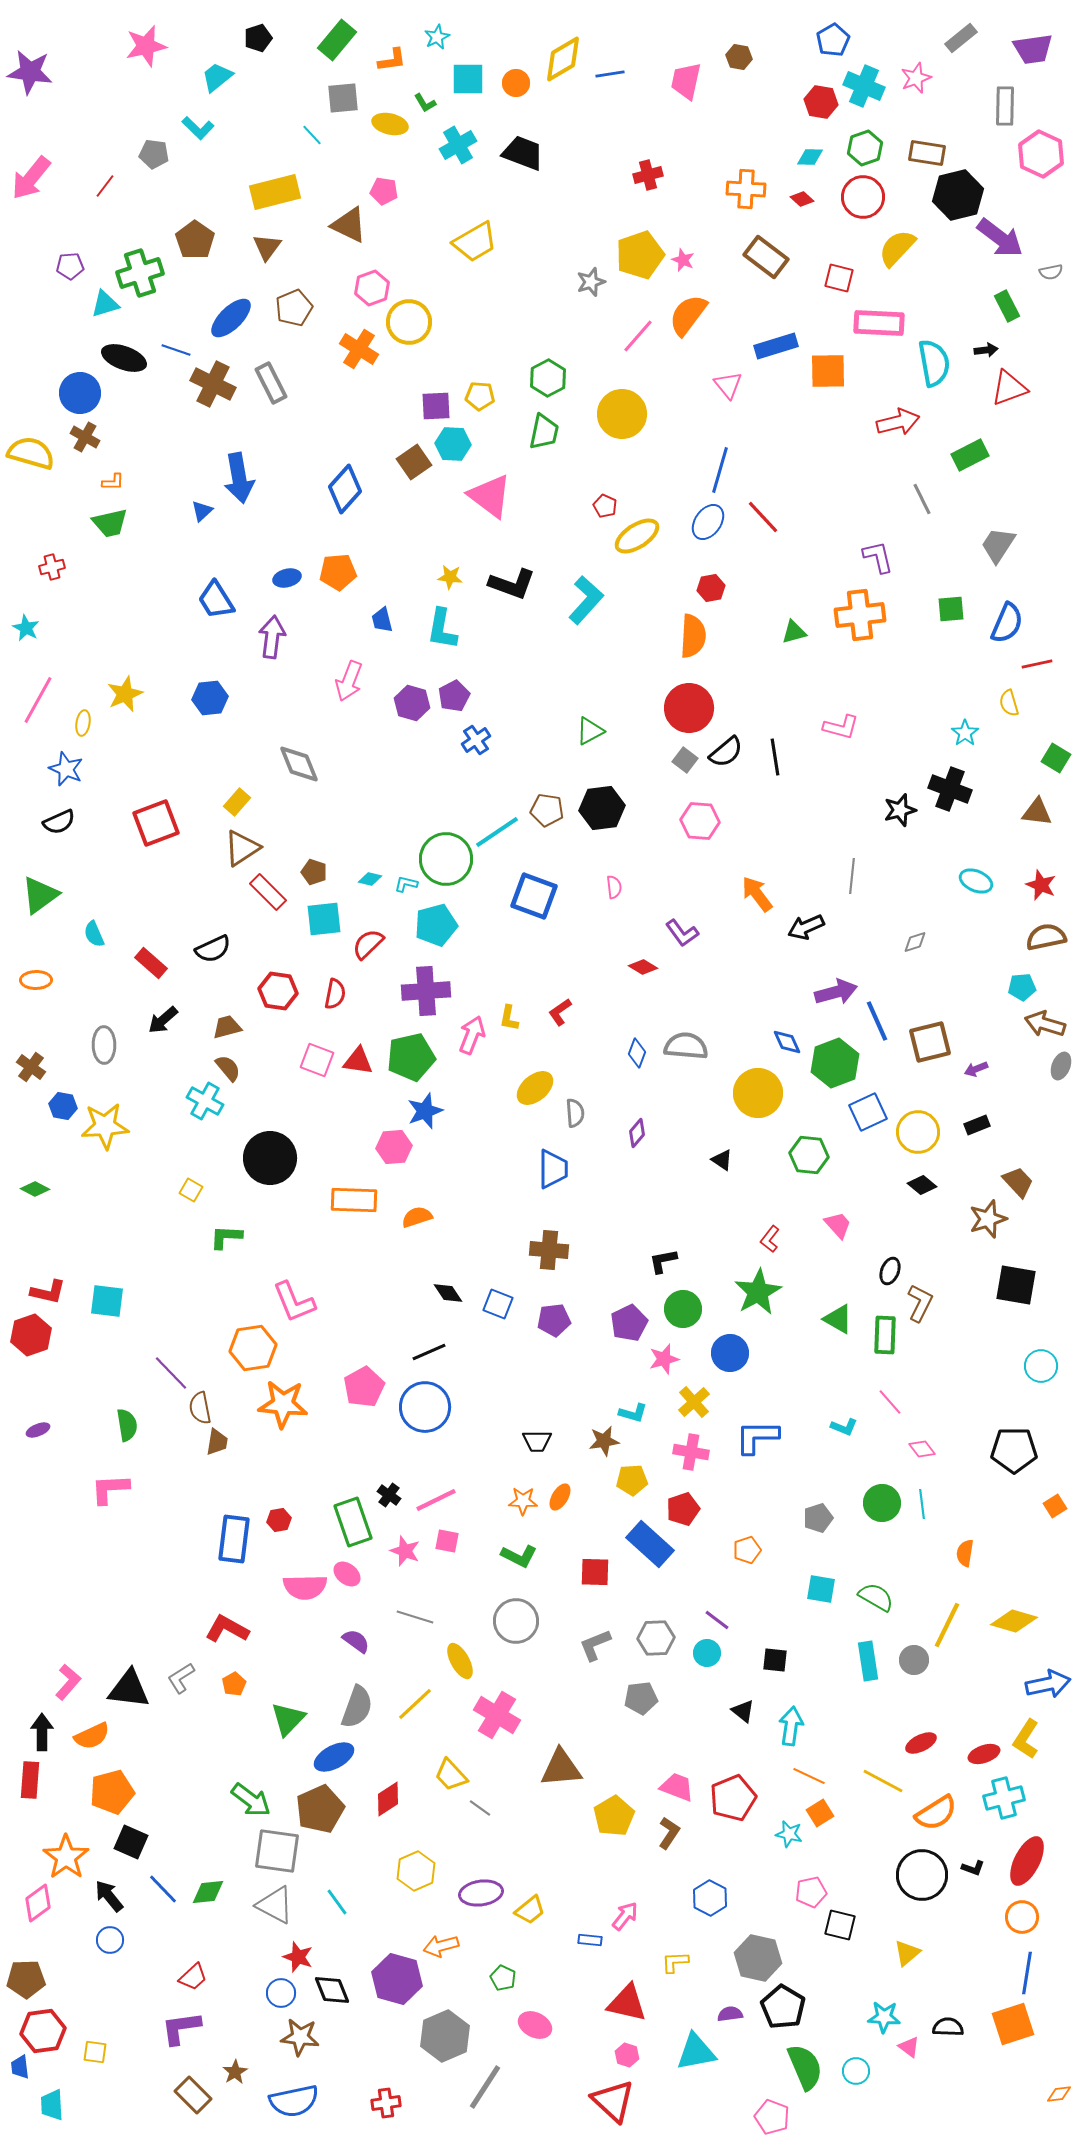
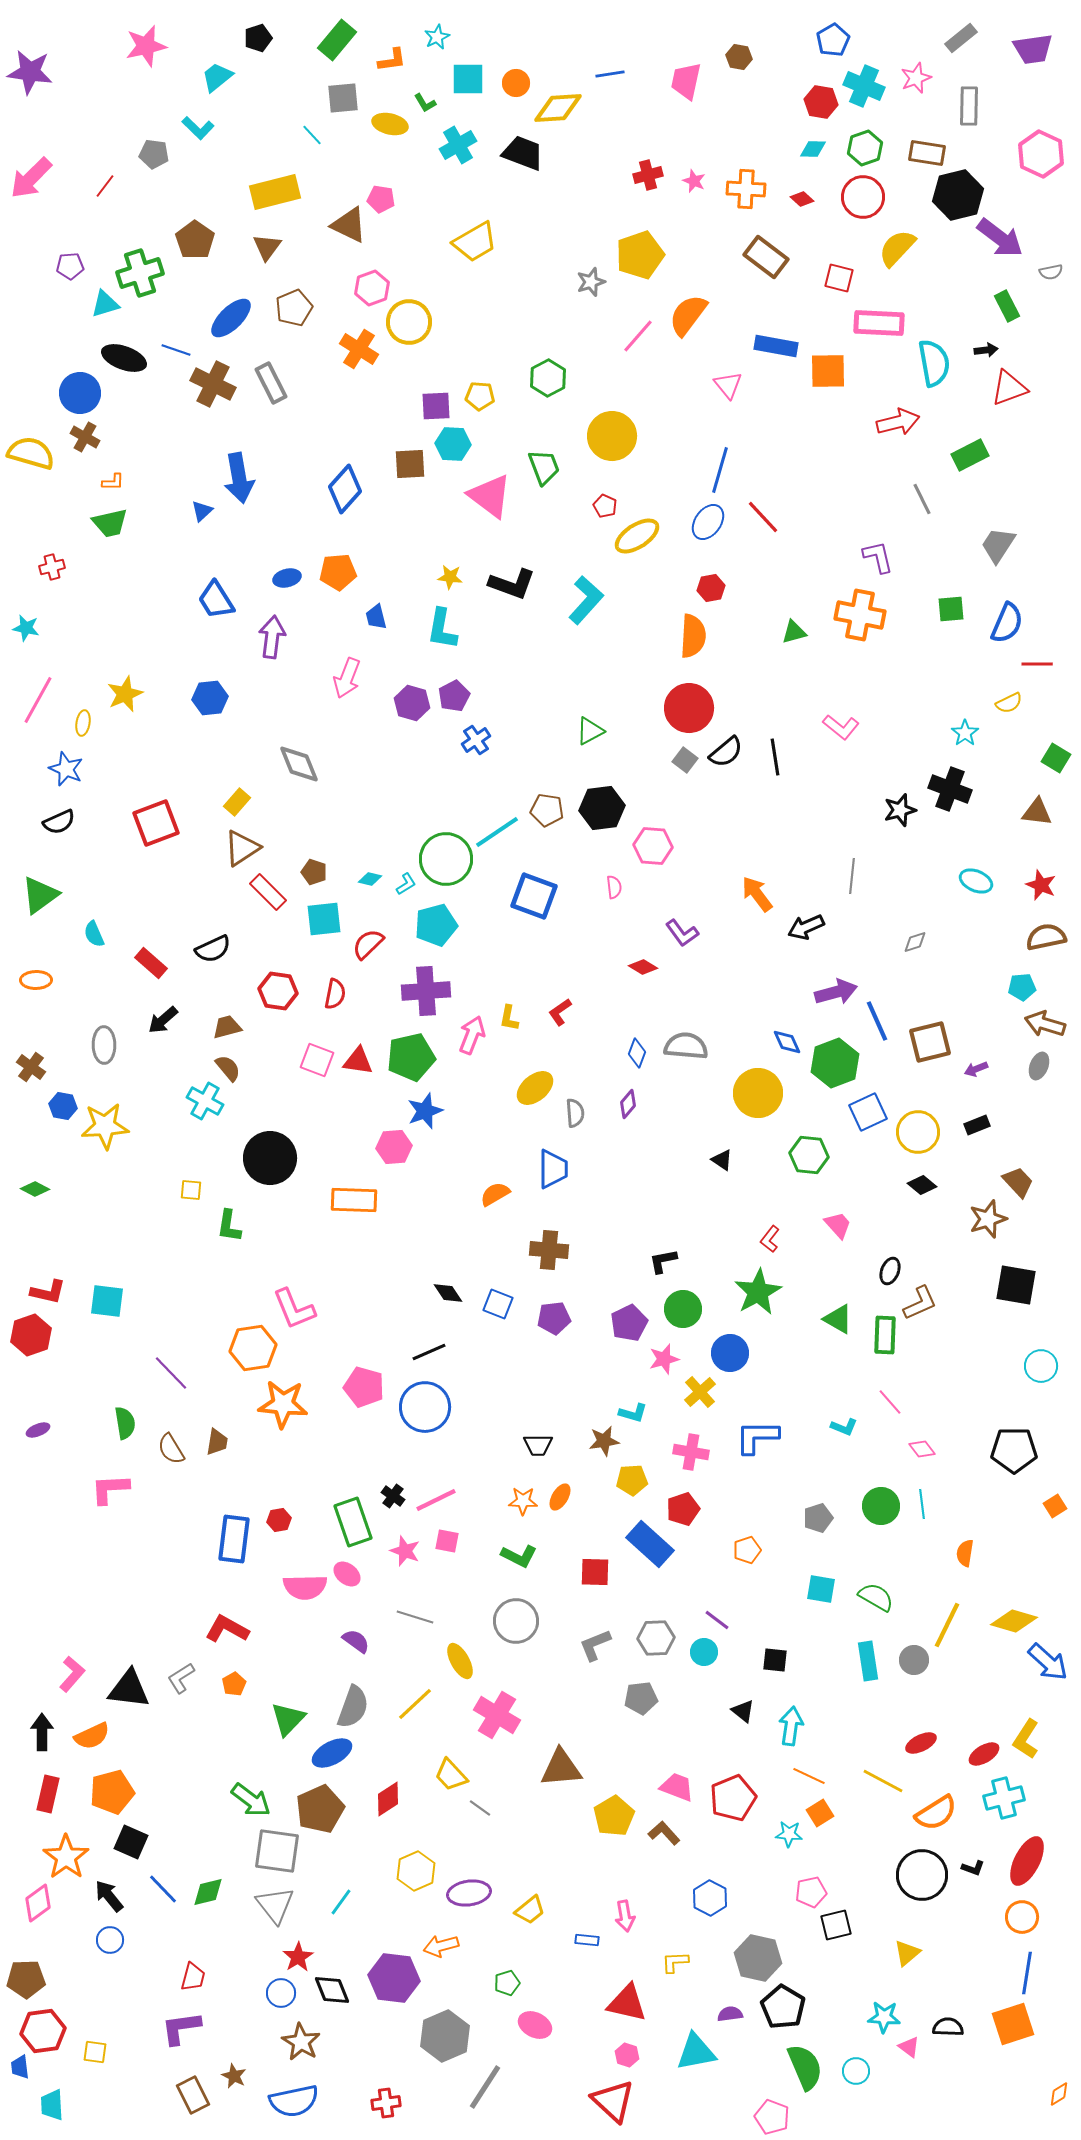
yellow diamond at (563, 59): moved 5 px left, 49 px down; rotated 27 degrees clockwise
gray rectangle at (1005, 106): moved 36 px left
cyan diamond at (810, 157): moved 3 px right, 8 px up
pink arrow at (31, 178): rotated 6 degrees clockwise
pink pentagon at (384, 191): moved 3 px left, 8 px down
pink star at (683, 260): moved 11 px right, 79 px up
blue rectangle at (776, 346): rotated 27 degrees clockwise
yellow circle at (622, 414): moved 10 px left, 22 px down
green trapezoid at (544, 432): moved 35 px down; rotated 33 degrees counterclockwise
brown square at (414, 462): moved 4 px left, 2 px down; rotated 32 degrees clockwise
orange cross at (860, 615): rotated 18 degrees clockwise
blue trapezoid at (382, 620): moved 6 px left, 3 px up
cyan star at (26, 628): rotated 16 degrees counterclockwise
red line at (1037, 664): rotated 12 degrees clockwise
pink arrow at (349, 681): moved 2 px left, 3 px up
yellow semicircle at (1009, 703): rotated 100 degrees counterclockwise
pink L-shape at (841, 727): rotated 24 degrees clockwise
pink hexagon at (700, 821): moved 47 px left, 25 px down
cyan L-shape at (406, 884): rotated 135 degrees clockwise
gray ellipse at (1061, 1066): moved 22 px left
purple diamond at (637, 1133): moved 9 px left, 29 px up
yellow square at (191, 1190): rotated 25 degrees counterclockwise
orange semicircle at (417, 1217): moved 78 px right, 23 px up; rotated 12 degrees counterclockwise
green L-shape at (226, 1237): moved 3 px right, 11 px up; rotated 84 degrees counterclockwise
pink L-shape at (294, 1302): moved 7 px down
brown L-shape at (920, 1303): rotated 39 degrees clockwise
purple pentagon at (554, 1320): moved 2 px up
pink pentagon at (364, 1387): rotated 27 degrees counterclockwise
yellow cross at (694, 1402): moved 6 px right, 10 px up
brown semicircle at (200, 1408): moved 29 px left, 41 px down; rotated 20 degrees counterclockwise
green semicircle at (127, 1425): moved 2 px left, 2 px up
black trapezoid at (537, 1441): moved 1 px right, 4 px down
black cross at (389, 1495): moved 4 px right, 1 px down
green circle at (882, 1503): moved 1 px left, 3 px down
cyan circle at (707, 1653): moved 3 px left, 1 px up
pink L-shape at (68, 1682): moved 4 px right, 8 px up
blue arrow at (1048, 1684): moved 22 px up; rotated 54 degrees clockwise
gray semicircle at (357, 1707): moved 4 px left
red ellipse at (984, 1754): rotated 12 degrees counterclockwise
blue ellipse at (334, 1757): moved 2 px left, 4 px up
red rectangle at (30, 1780): moved 18 px right, 14 px down; rotated 9 degrees clockwise
brown L-shape at (669, 1833): moved 5 px left; rotated 76 degrees counterclockwise
cyan star at (789, 1834): rotated 8 degrees counterclockwise
green diamond at (208, 1892): rotated 8 degrees counterclockwise
purple ellipse at (481, 1893): moved 12 px left
cyan line at (337, 1902): moved 4 px right; rotated 72 degrees clockwise
gray triangle at (275, 1905): rotated 24 degrees clockwise
pink arrow at (625, 1916): rotated 132 degrees clockwise
black square at (840, 1925): moved 4 px left; rotated 28 degrees counterclockwise
blue rectangle at (590, 1940): moved 3 px left
red star at (298, 1957): rotated 20 degrees clockwise
red trapezoid at (193, 1977): rotated 32 degrees counterclockwise
green pentagon at (503, 1978): moved 4 px right, 5 px down; rotated 30 degrees clockwise
purple hexagon at (397, 1979): moved 3 px left, 1 px up; rotated 9 degrees counterclockwise
brown star at (300, 2037): moved 1 px right, 5 px down; rotated 24 degrees clockwise
brown star at (235, 2072): moved 1 px left, 4 px down; rotated 15 degrees counterclockwise
orange diamond at (1059, 2094): rotated 25 degrees counterclockwise
brown rectangle at (193, 2095): rotated 18 degrees clockwise
